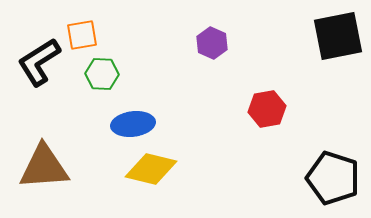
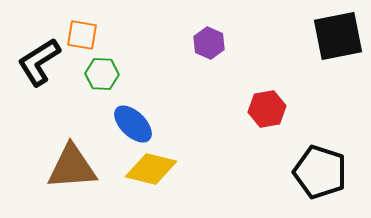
orange square: rotated 20 degrees clockwise
purple hexagon: moved 3 px left
blue ellipse: rotated 51 degrees clockwise
brown triangle: moved 28 px right
black pentagon: moved 13 px left, 6 px up
